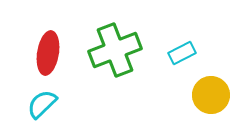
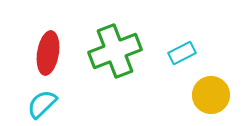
green cross: moved 1 px down
